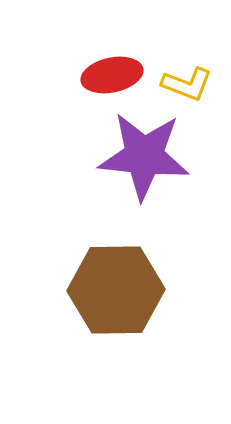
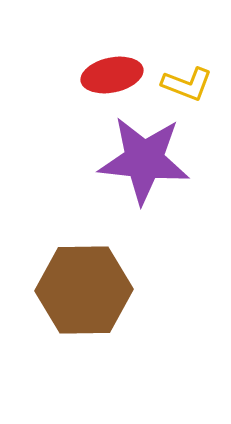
purple star: moved 4 px down
brown hexagon: moved 32 px left
